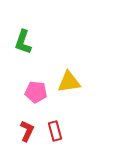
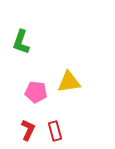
green L-shape: moved 2 px left
red L-shape: moved 1 px right, 1 px up
